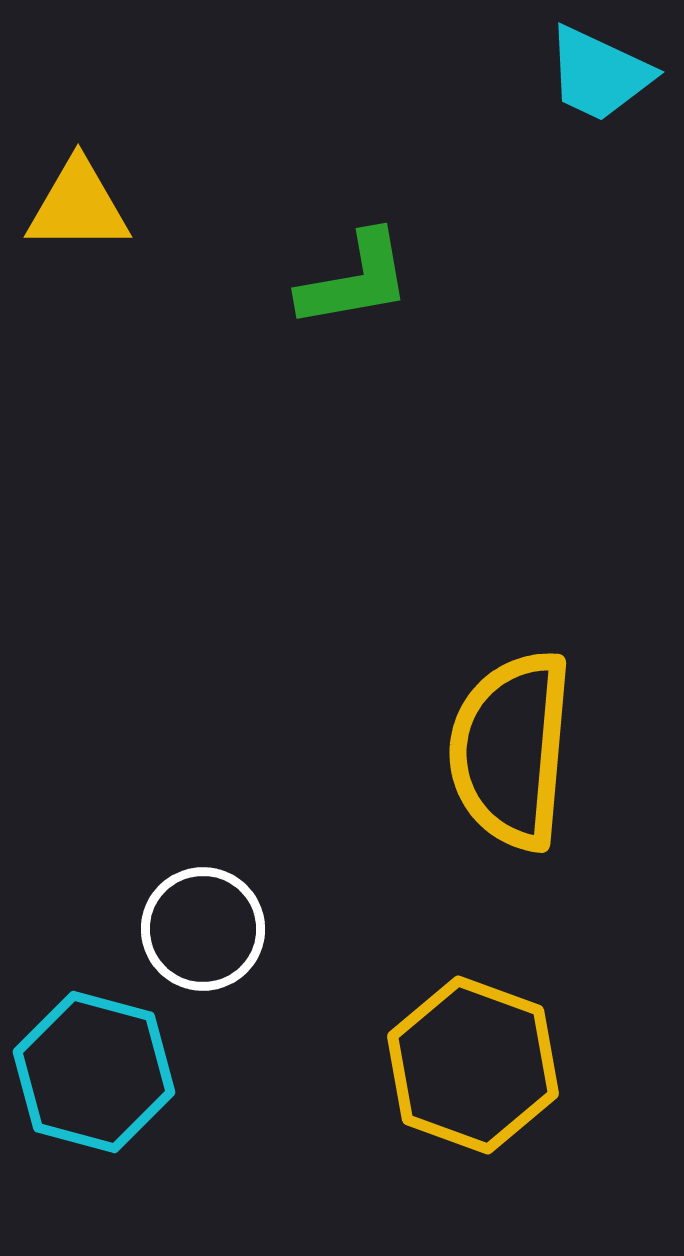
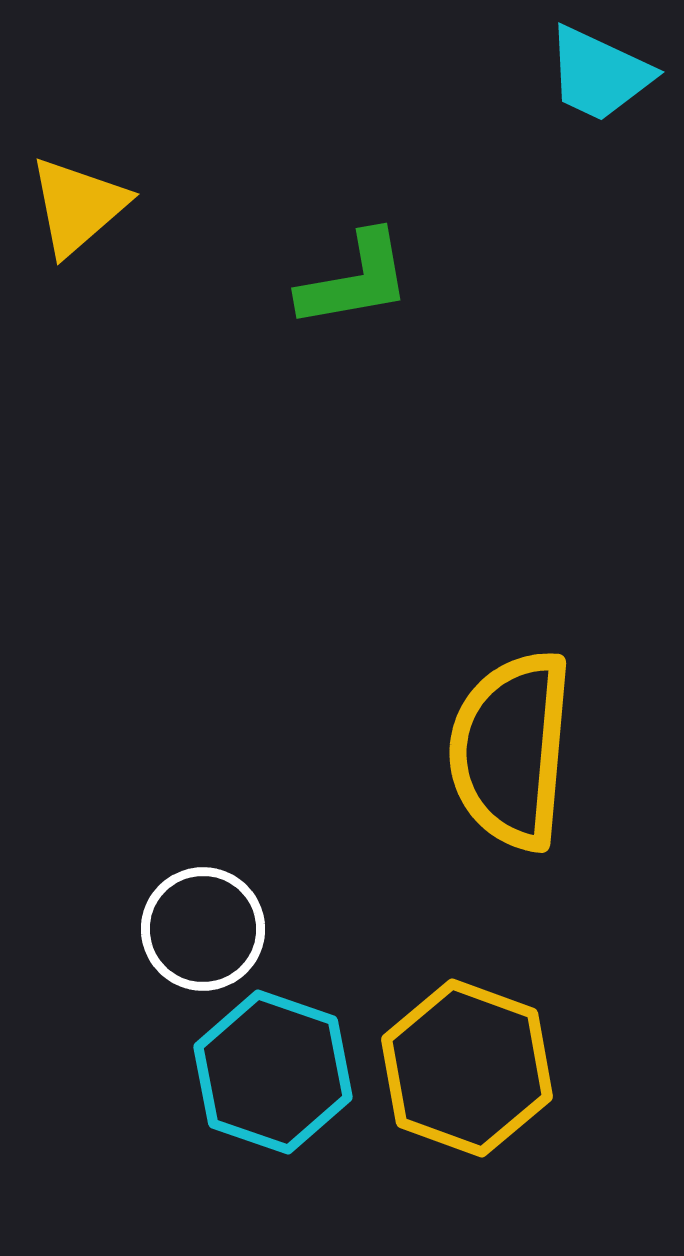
yellow triangle: rotated 41 degrees counterclockwise
yellow hexagon: moved 6 px left, 3 px down
cyan hexagon: moved 179 px right; rotated 4 degrees clockwise
